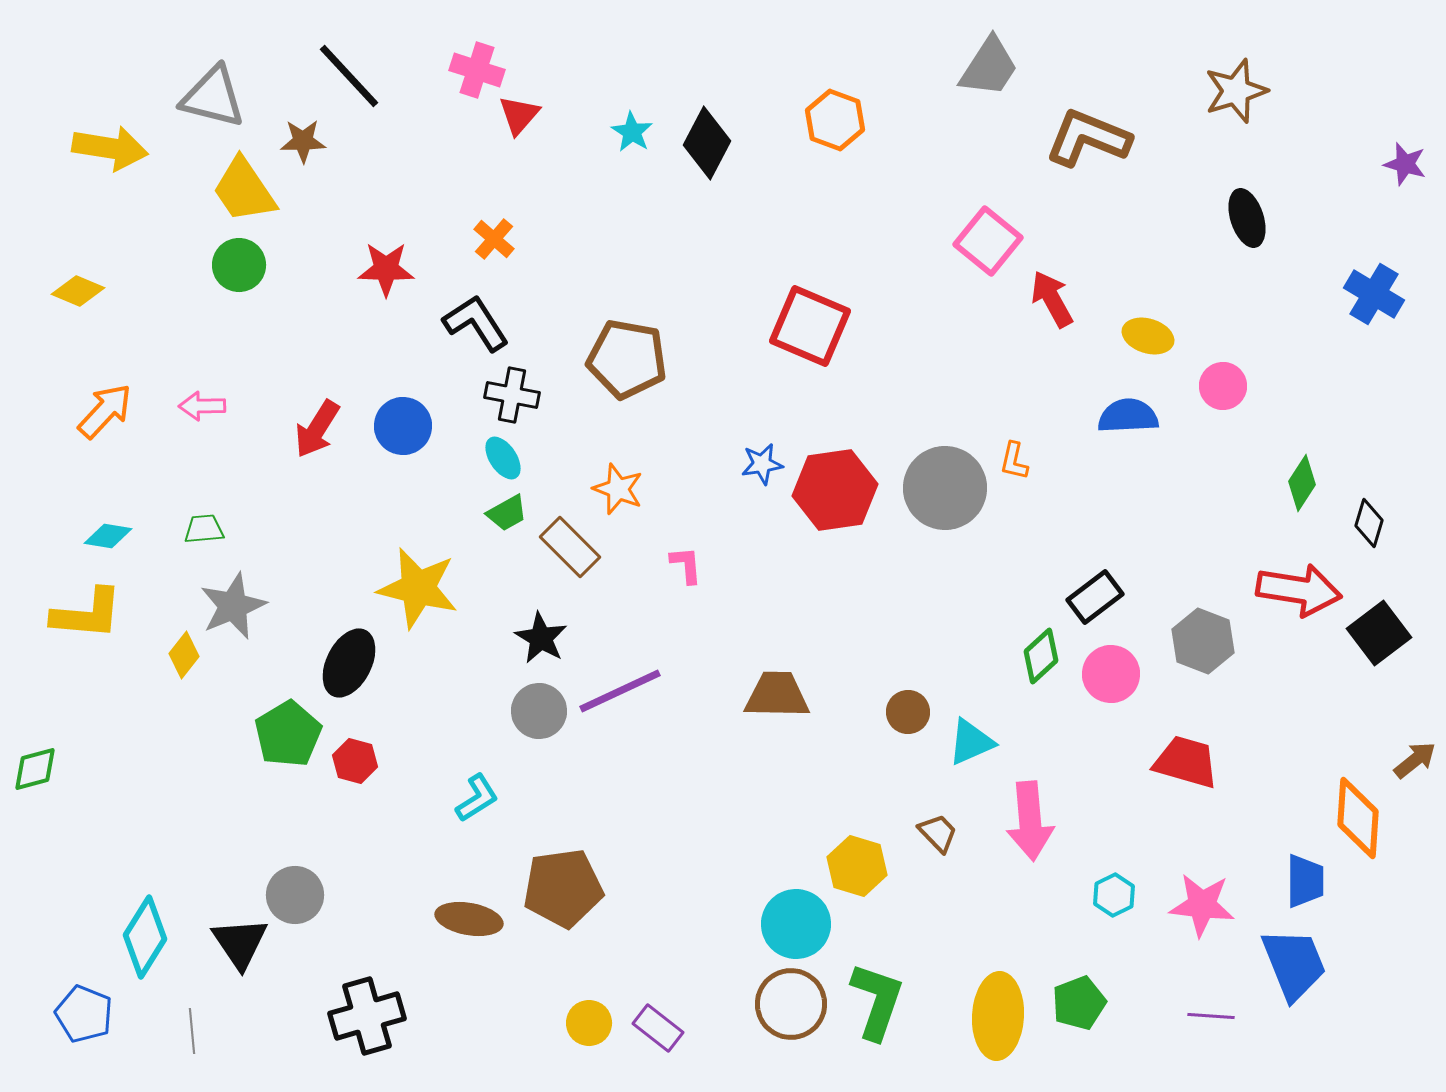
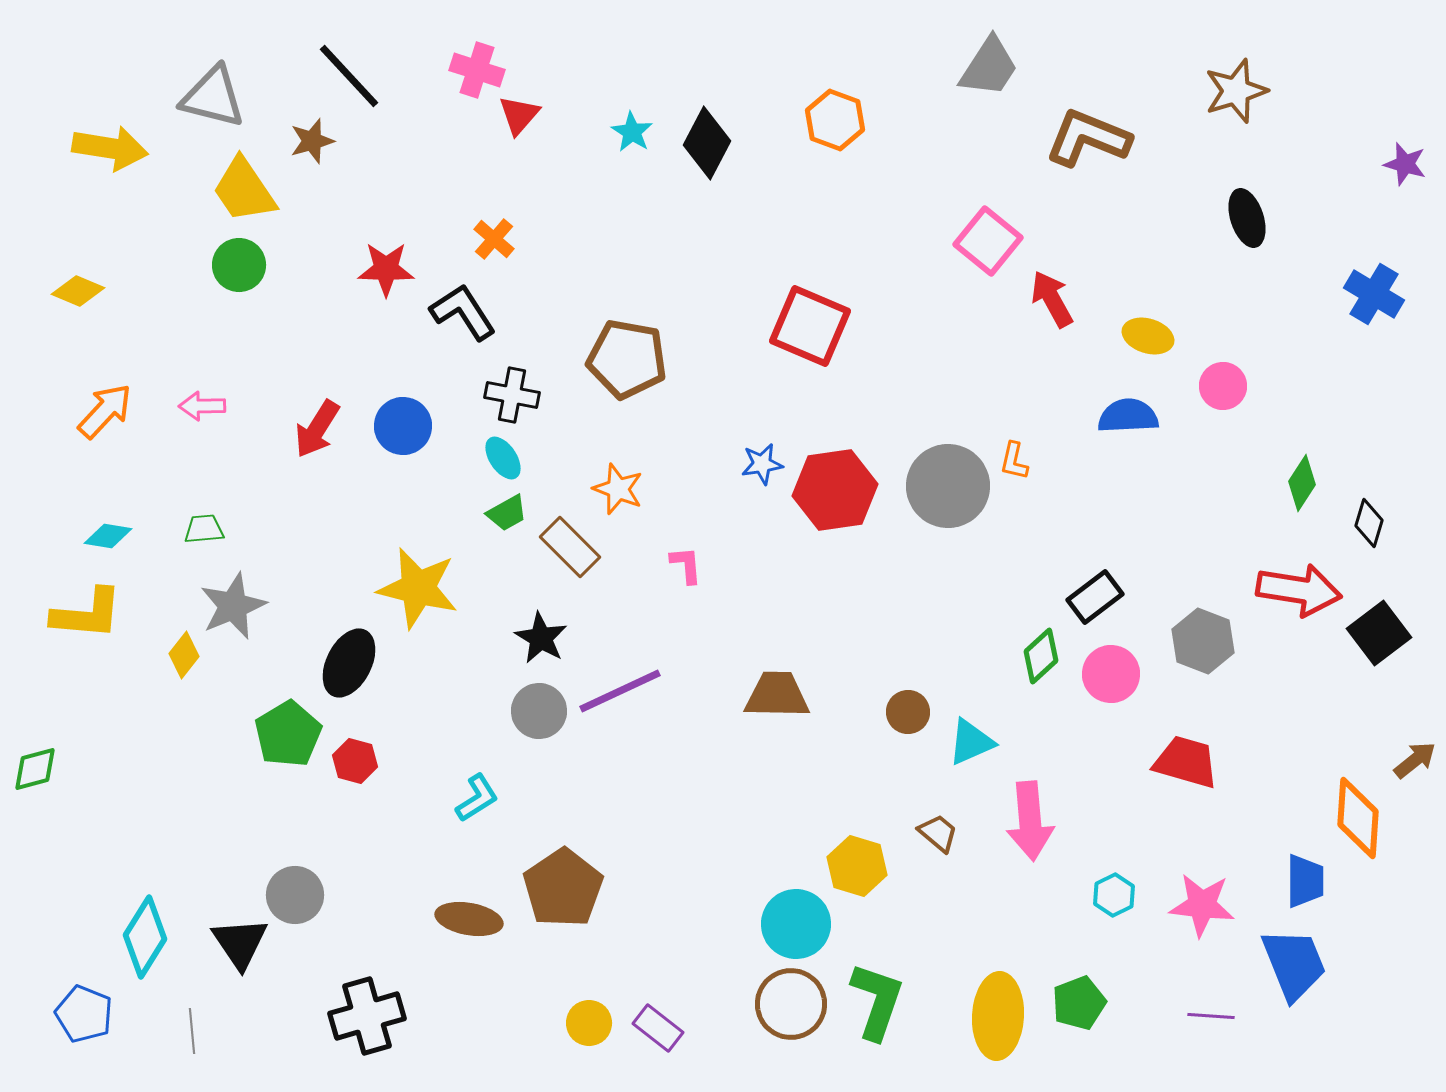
brown star at (303, 141): moved 9 px right; rotated 15 degrees counterclockwise
black L-shape at (476, 323): moved 13 px left, 11 px up
gray circle at (945, 488): moved 3 px right, 2 px up
brown trapezoid at (938, 833): rotated 6 degrees counterclockwise
brown pentagon at (563, 888): rotated 26 degrees counterclockwise
